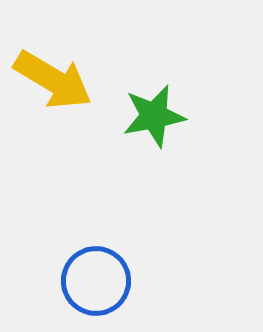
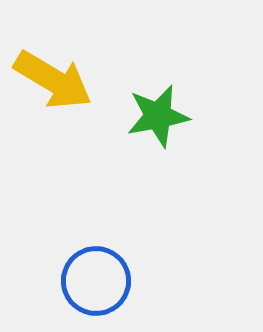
green star: moved 4 px right
